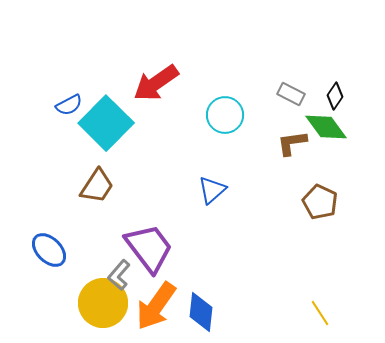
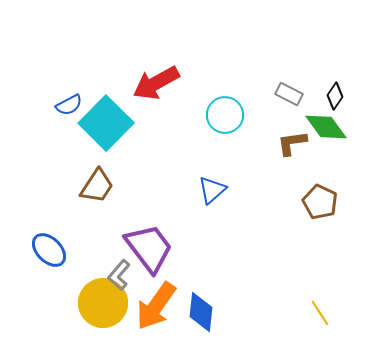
red arrow: rotated 6 degrees clockwise
gray rectangle: moved 2 px left
